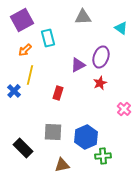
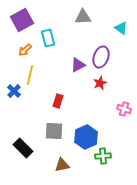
red rectangle: moved 8 px down
pink cross: rotated 24 degrees counterclockwise
gray square: moved 1 px right, 1 px up
